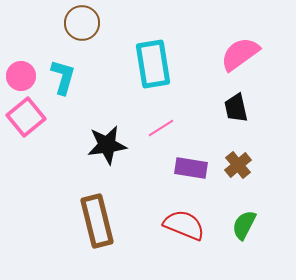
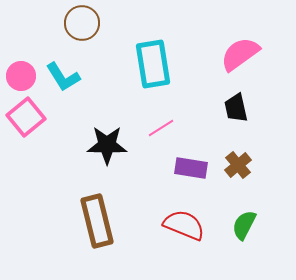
cyan L-shape: rotated 132 degrees clockwise
black star: rotated 9 degrees clockwise
